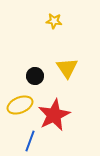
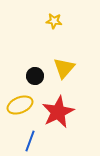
yellow triangle: moved 3 px left; rotated 15 degrees clockwise
red star: moved 4 px right, 3 px up
